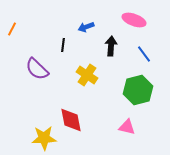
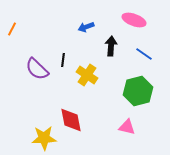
black line: moved 15 px down
blue line: rotated 18 degrees counterclockwise
green hexagon: moved 1 px down
